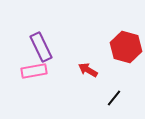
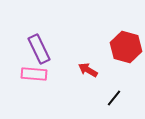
purple rectangle: moved 2 px left, 2 px down
pink rectangle: moved 3 px down; rotated 15 degrees clockwise
